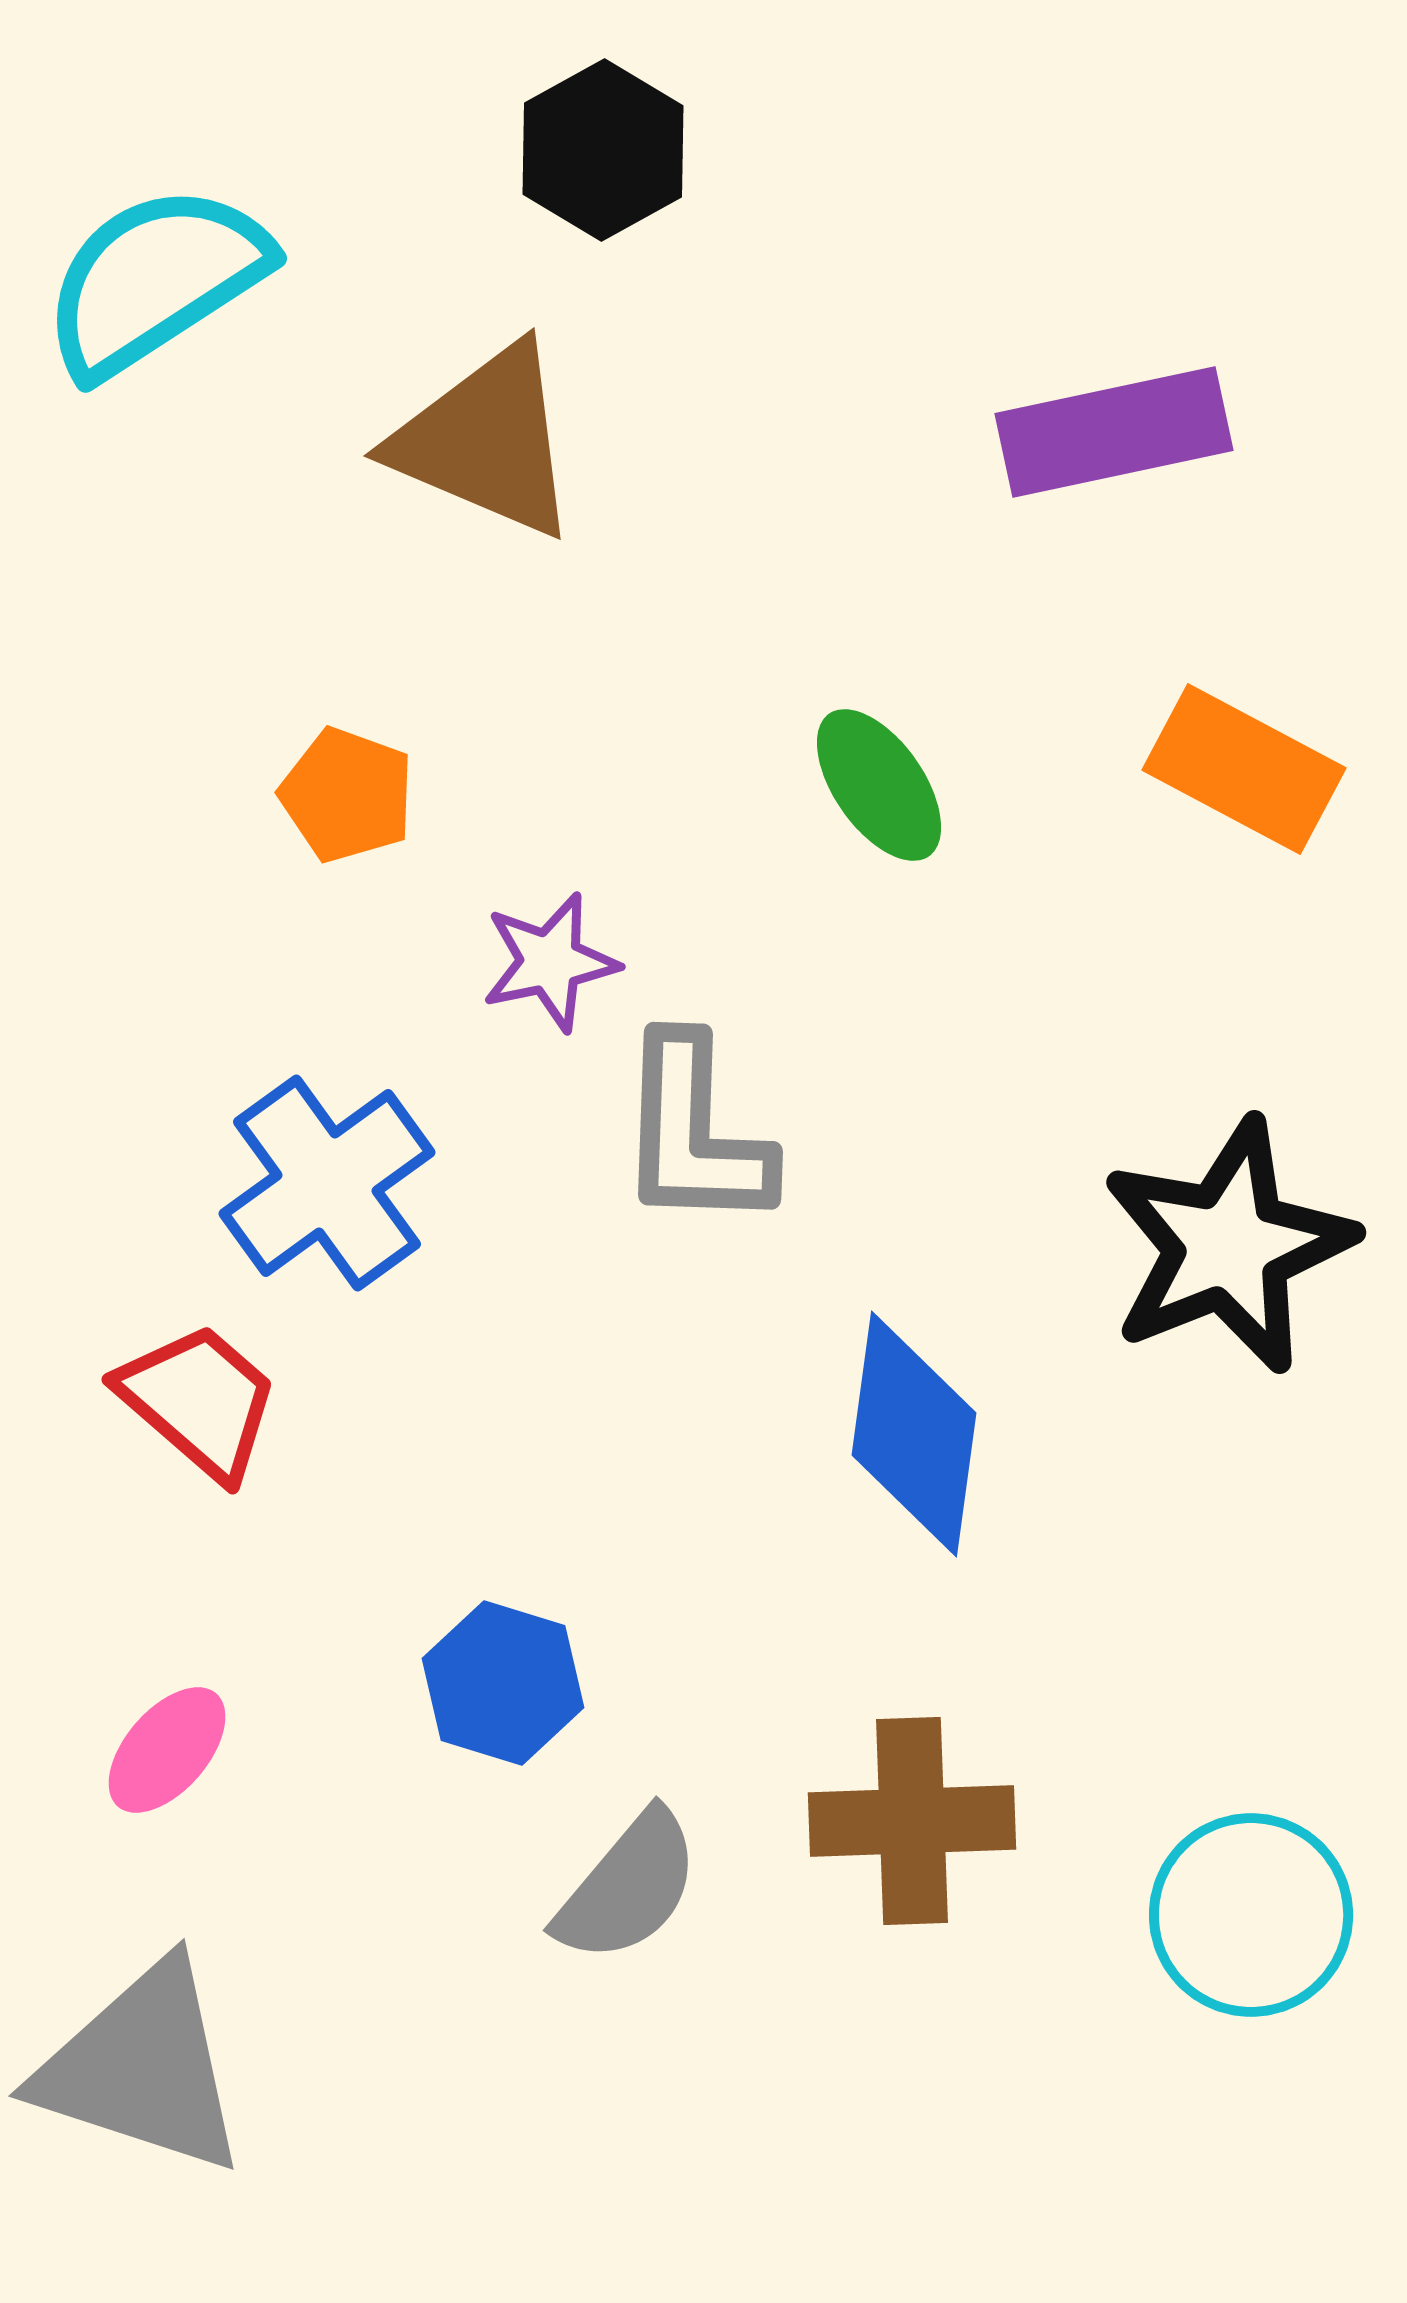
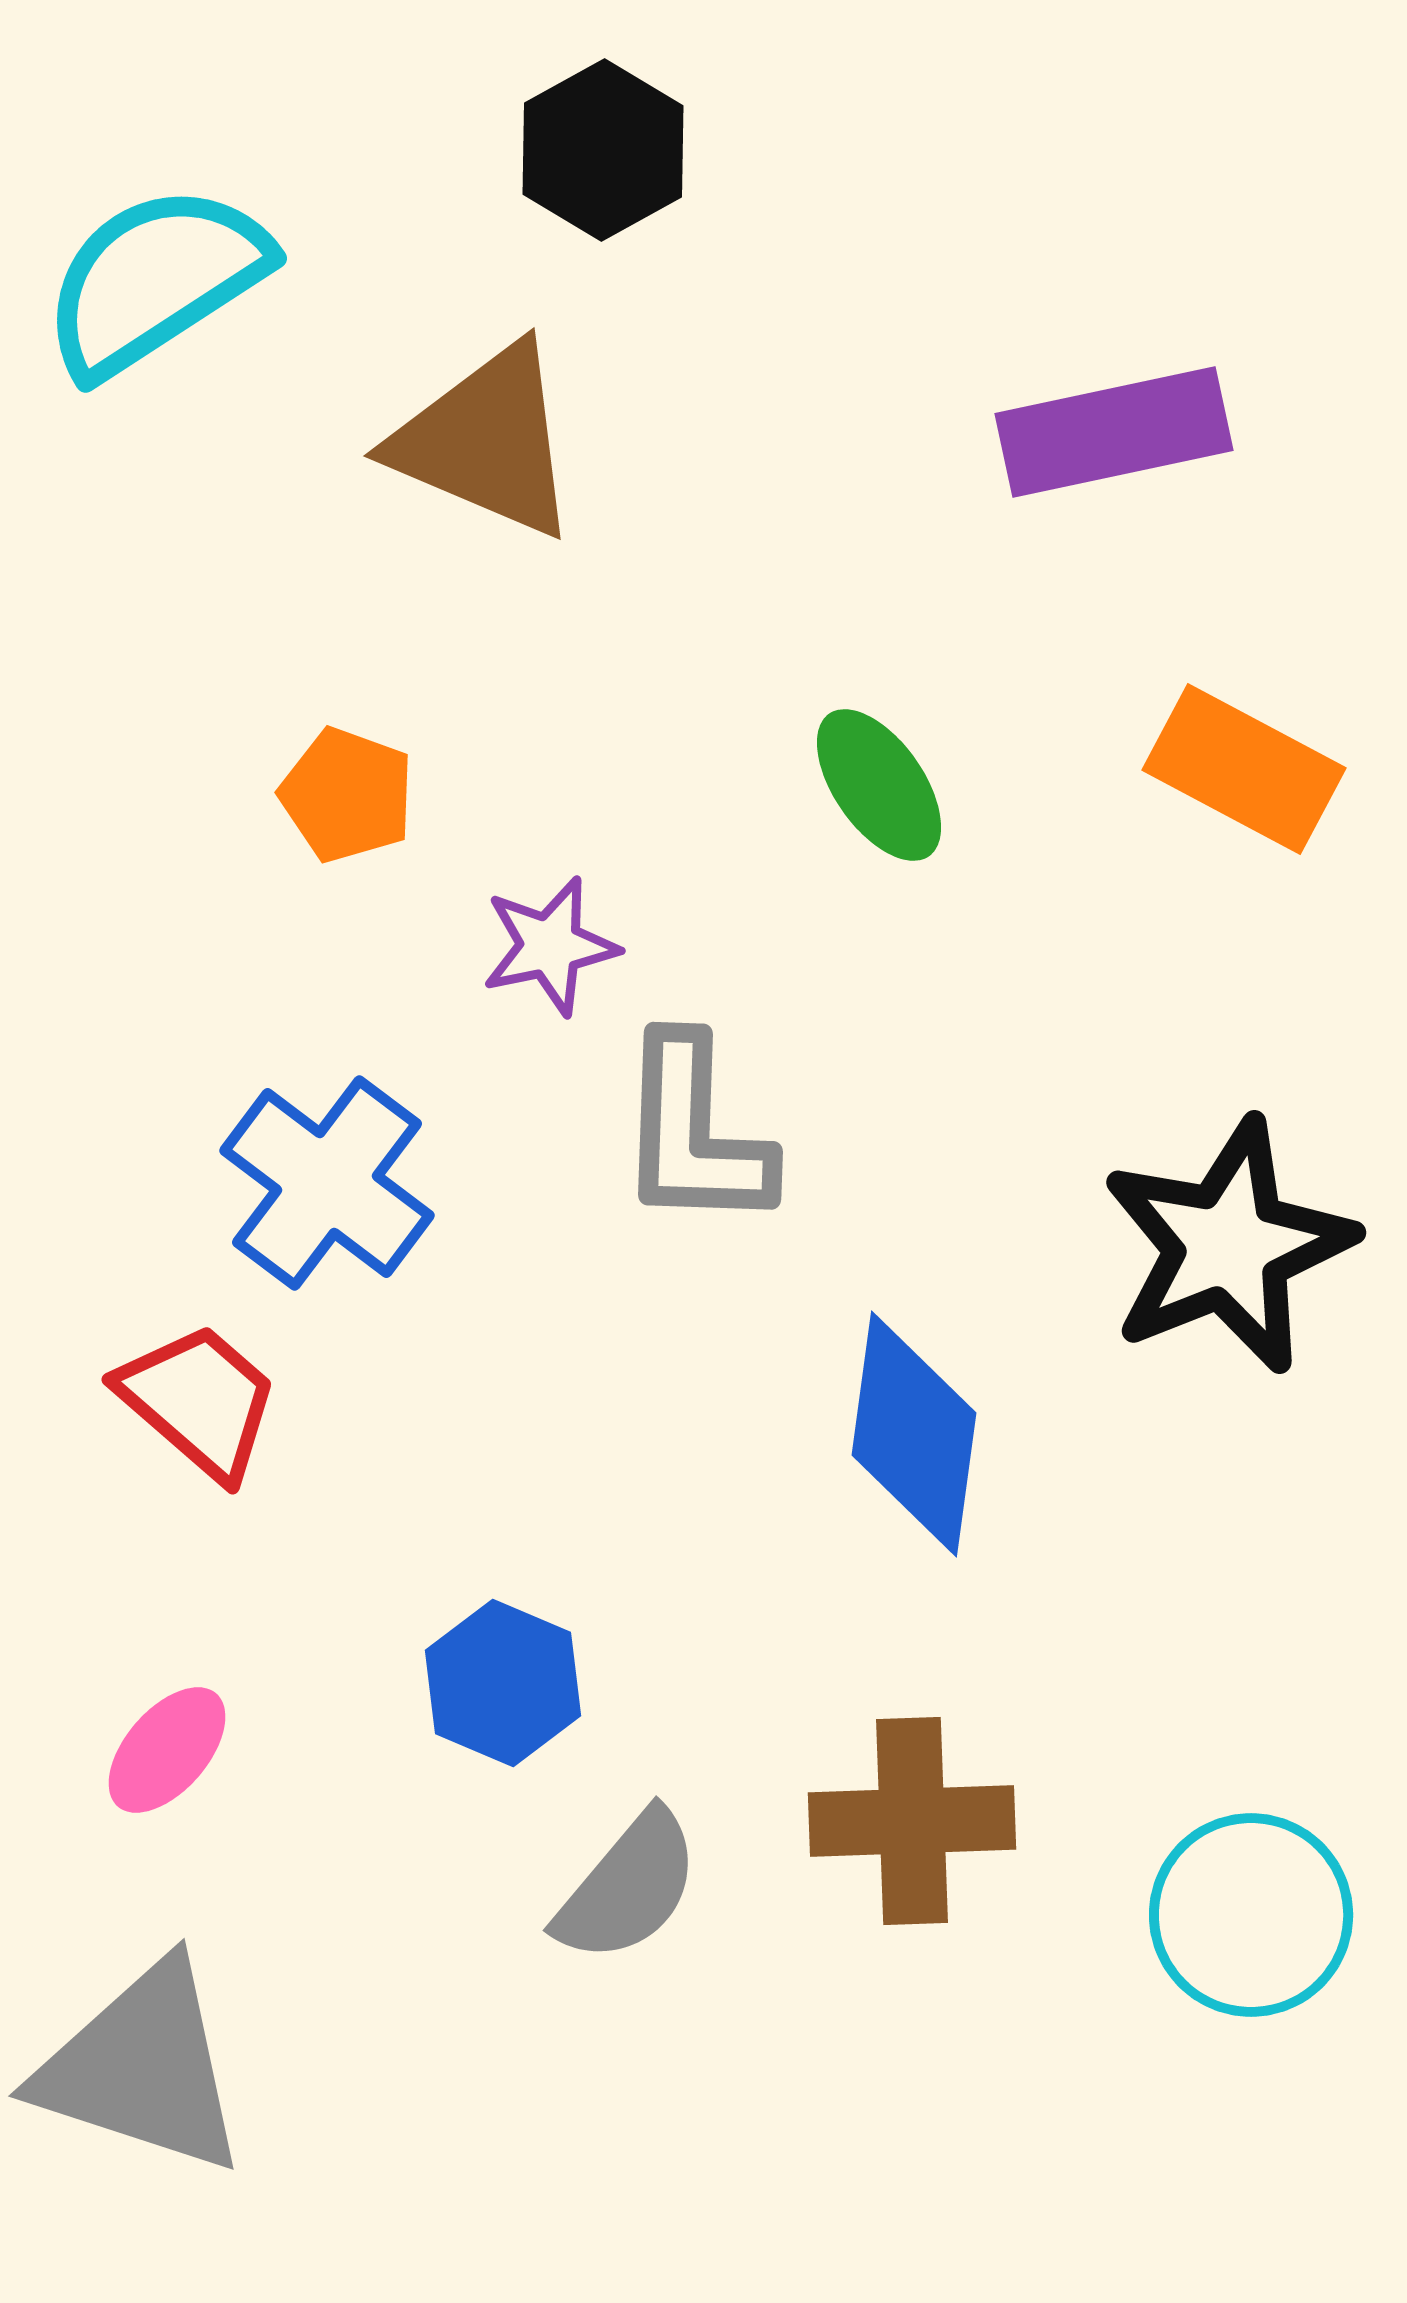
purple star: moved 16 px up
blue cross: rotated 17 degrees counterclockwise
blue hexagon: rotated 6 degrees clockwise
